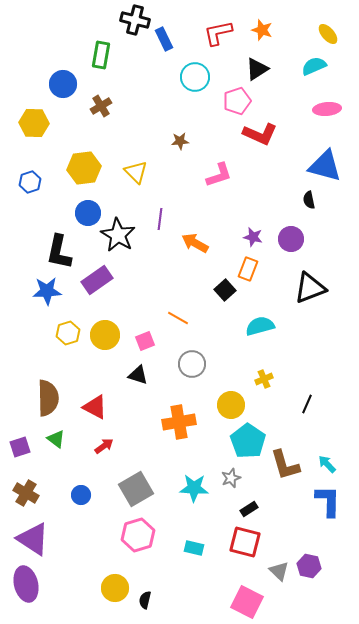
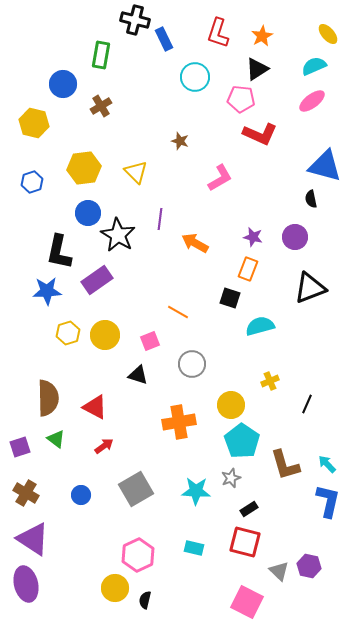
orange star at (262, 30): moved 6 px down; rotated 25 degrees clockwise
red L-shape at (218, 33): rotated 60 degrees counterclockwise
pink pentagon at (237, 101): moved 4 px right, 2 px up; rotated 24 degrees clockwise
pink ellipse at (327, 109): moved 15 px left, 8 px up; rotated 32 degrees counterclockwise
yellow hexagon at (34, 123): rotated 12 degrees clockwise
brown star at (180, 141): rotated 24 degrees clockwise
pink L-shape at (219, 175): moved 1 px right, 3 px down; rotated 12 degrees counterclockwise
blue hexagon at (30, 182): moved 2 px right
black semicircle at (309, 200): moved 2 px right, 1 px up
purple circle at (291, 239): moved 4 px right, 2 px up
black square at (225, 290): moved 5 px right, 8 px down; rotated 30 degrees counterclockwise
orange line at (178, 318): moved 6 px up
pink square at (145, 341): moved 5 px right
yellow cross at (264, 379): moved 6 px right, 2 px down
cyan pentagon at (248, 441): moved 6 px left
cyan star at (194, 488): moved 2 px right, 3 px down
blue L-shape at (328, 501): rotated 12 degrees clockwise
pink hexagon at (138, 535): moved 20 px down; rotated 8 degrees counterclockwise
